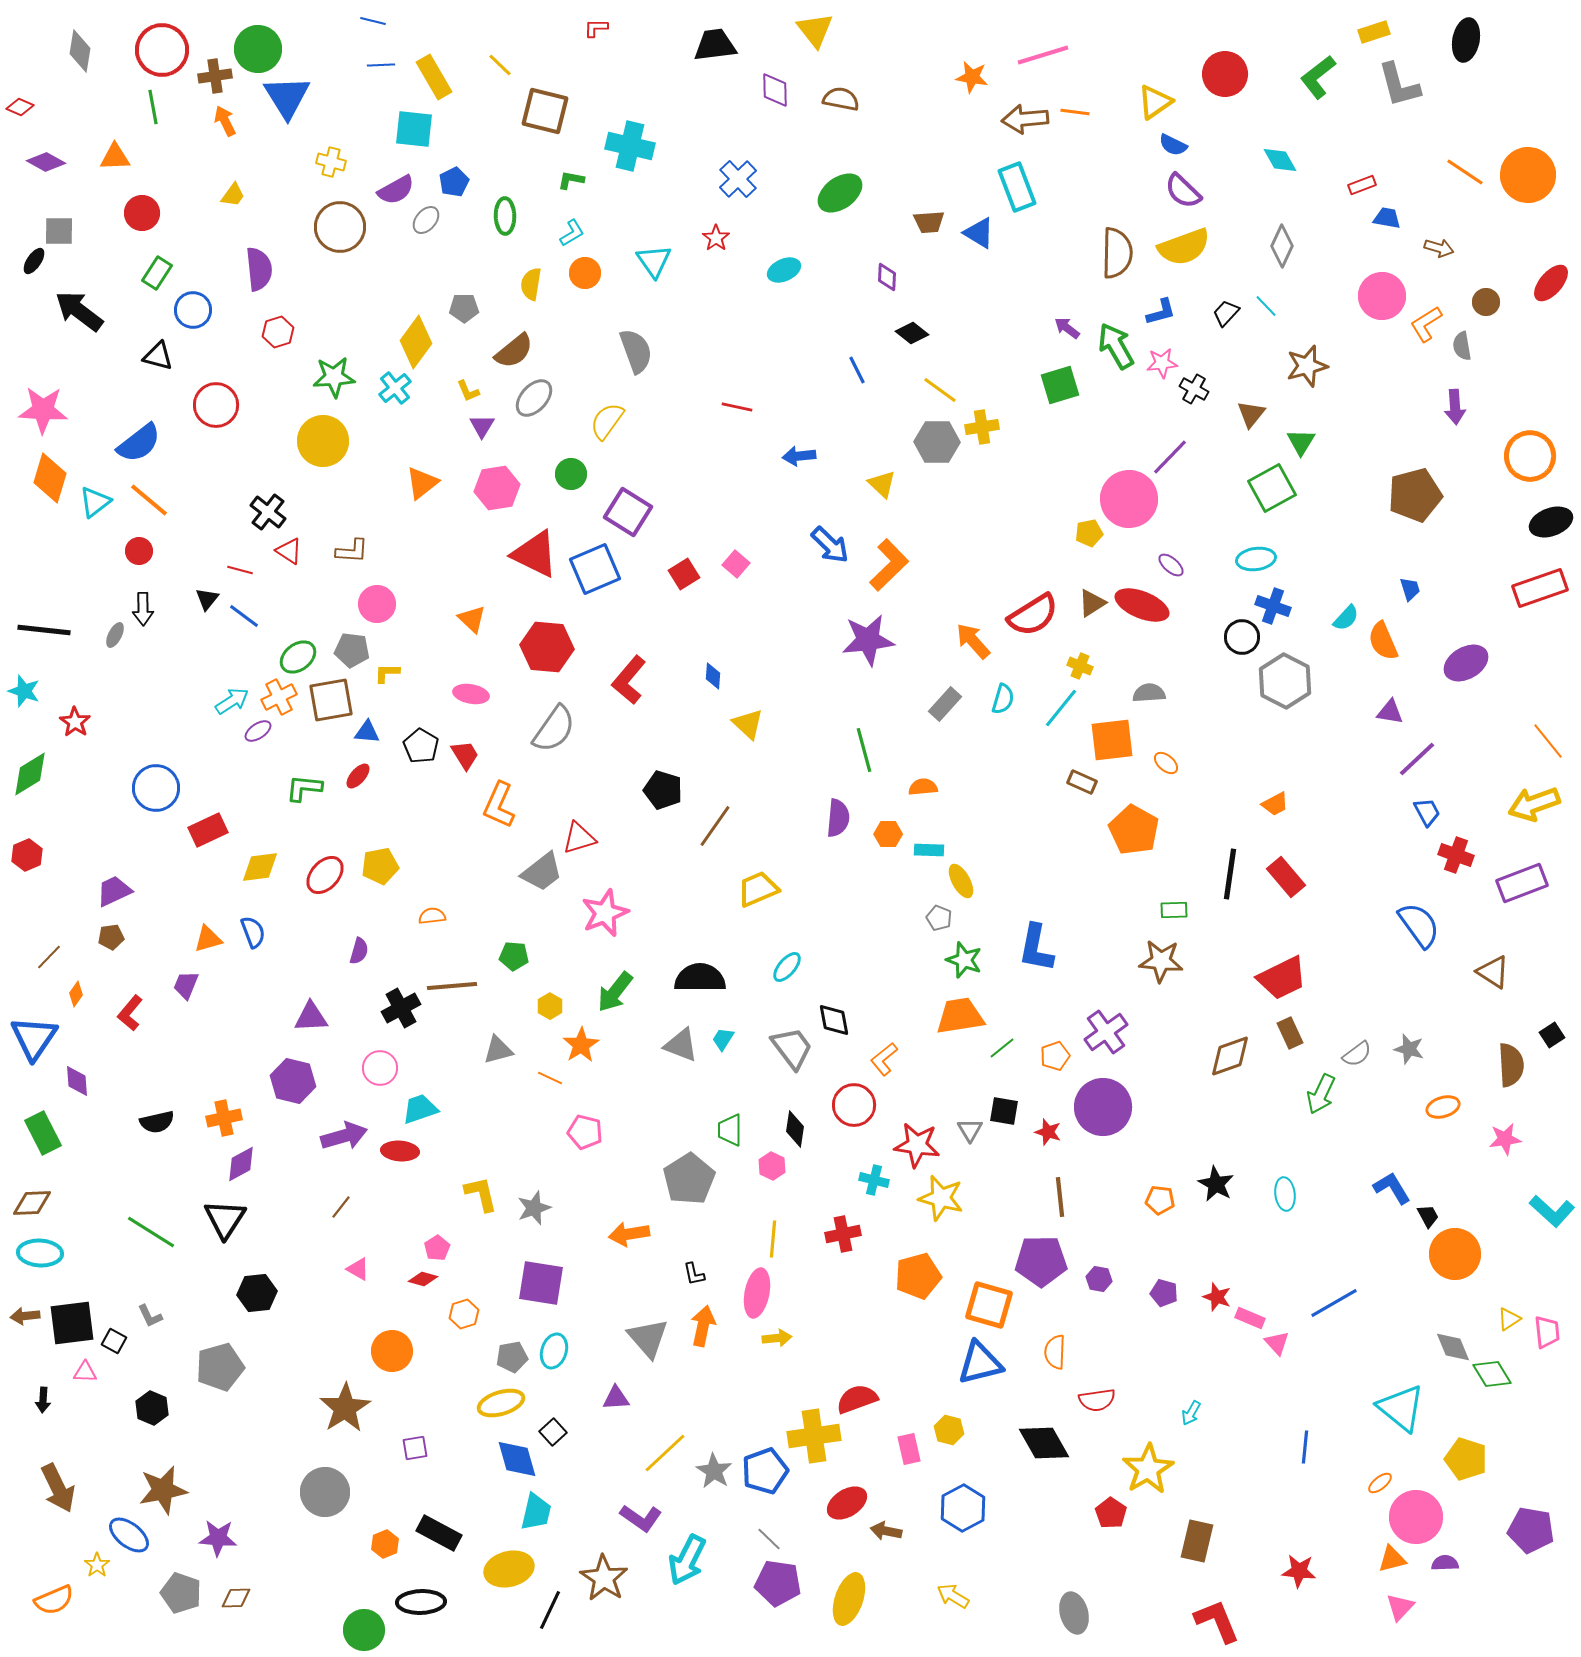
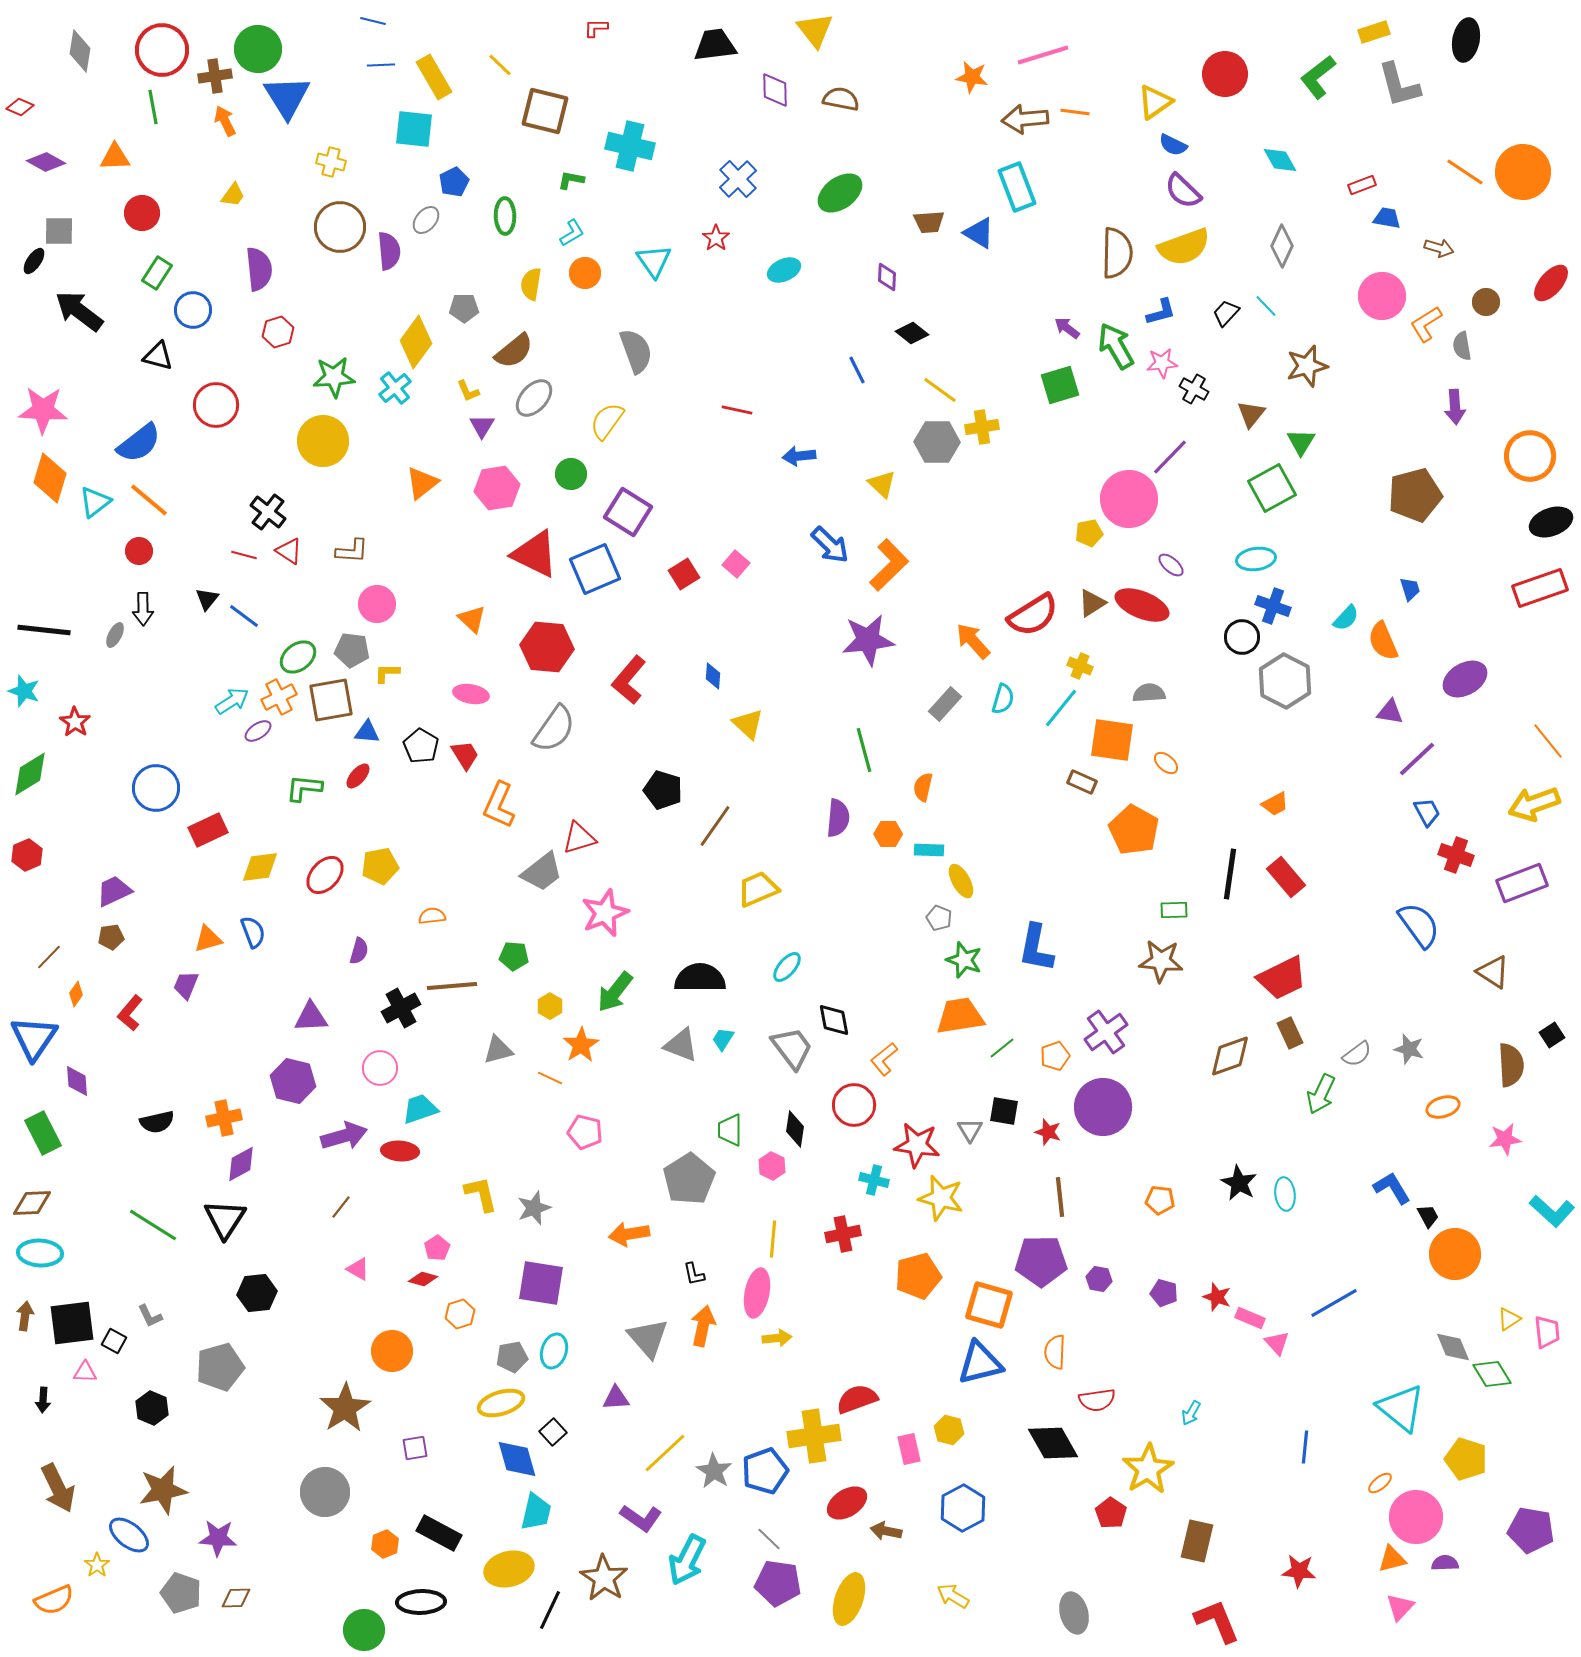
orange circle at (1528, 175): moved 5 px left, 3 px up
purple semicircle at (396, 190): moved 7 px left, 61 px down; rotated 66 degrees counterclockwise
red line at (737, 407): moved 3 px down
red line at (240, 570): moved 4 px right, 15 px up
purple ellipse at (1466, 663): moved 1 px left, 16 px down
orange square at (1112, 740): rotated 15 degrees clockwise
orange semicircle at (923, 787): rotated 72 degrees counterclockwise
black star at (1216, 1184): moved 23 px right, 1 px up
green line at (151, 1232): moved 2 px right, 7 px up
orange hexagon at (464, 1314): moved 4 px left
brown arrow at (25, 1316): rotated 104 degrees clockwise
black diamond at (1044, 1443): moved 9 px right
